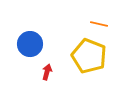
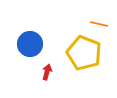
yellow pentagon: moved 5 px left, 3 px up
